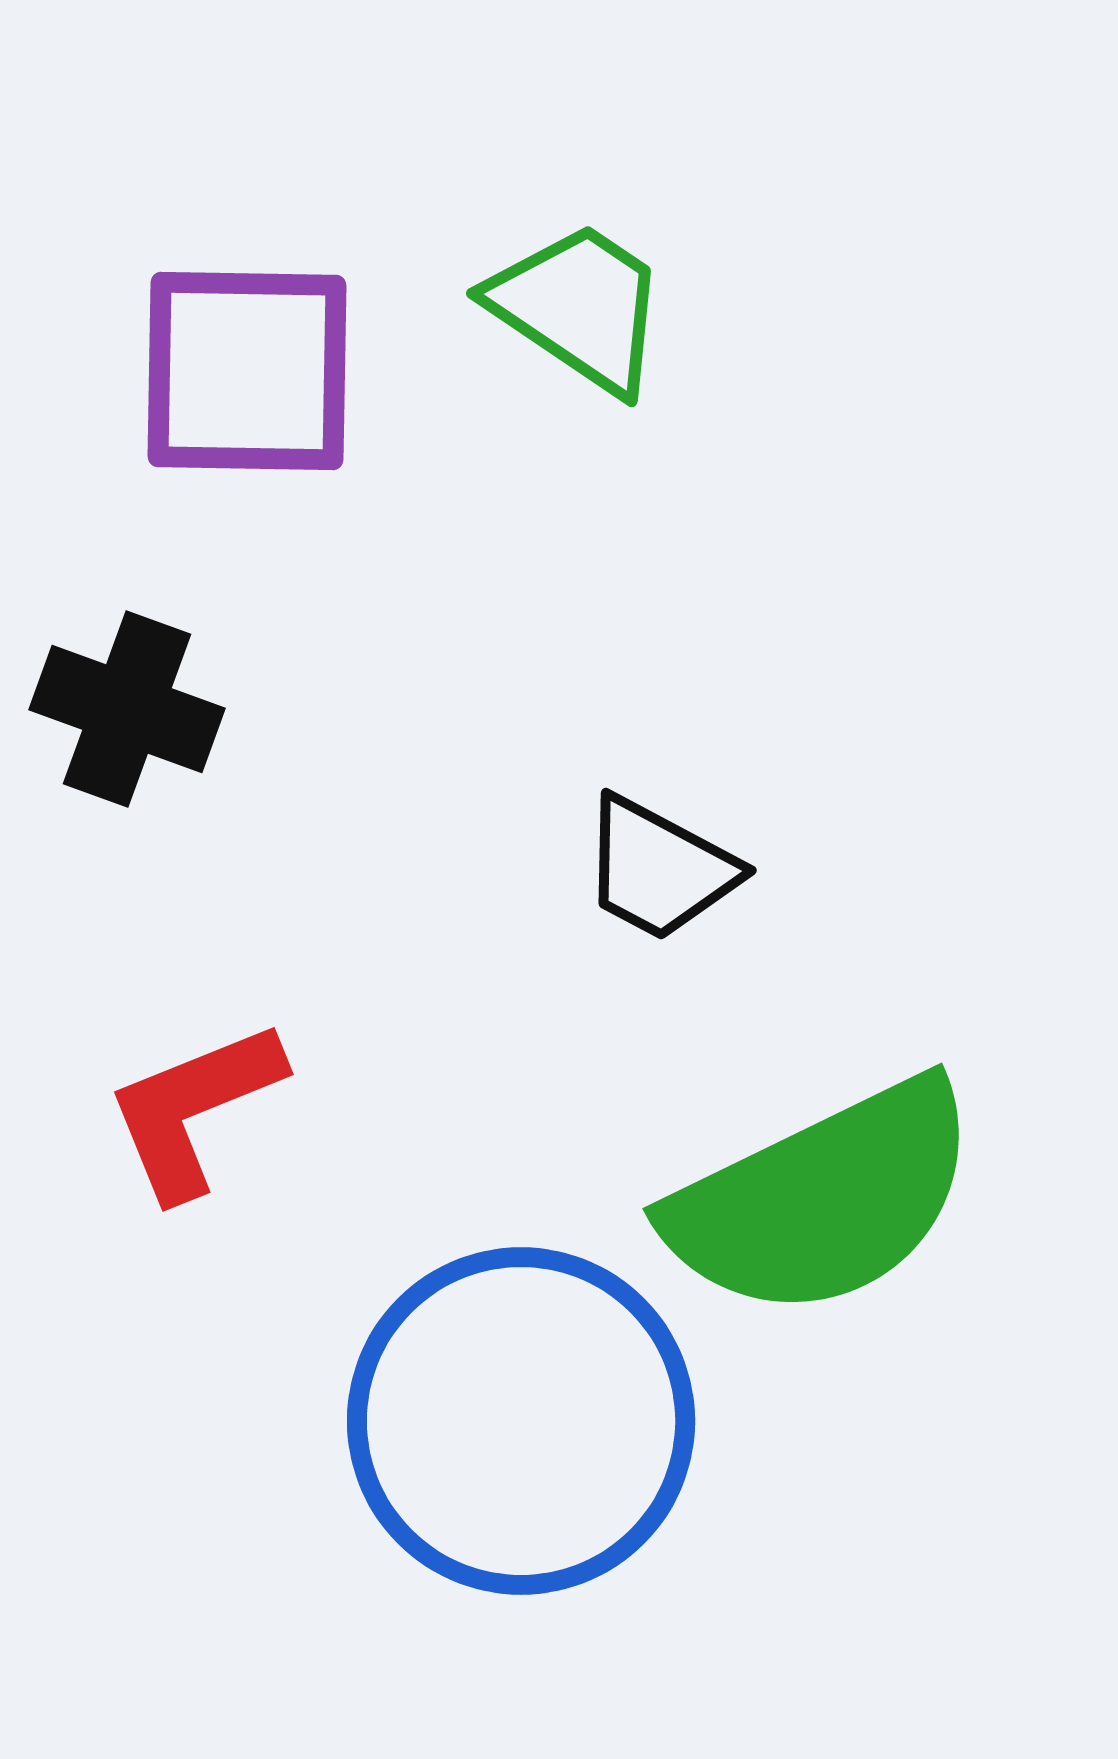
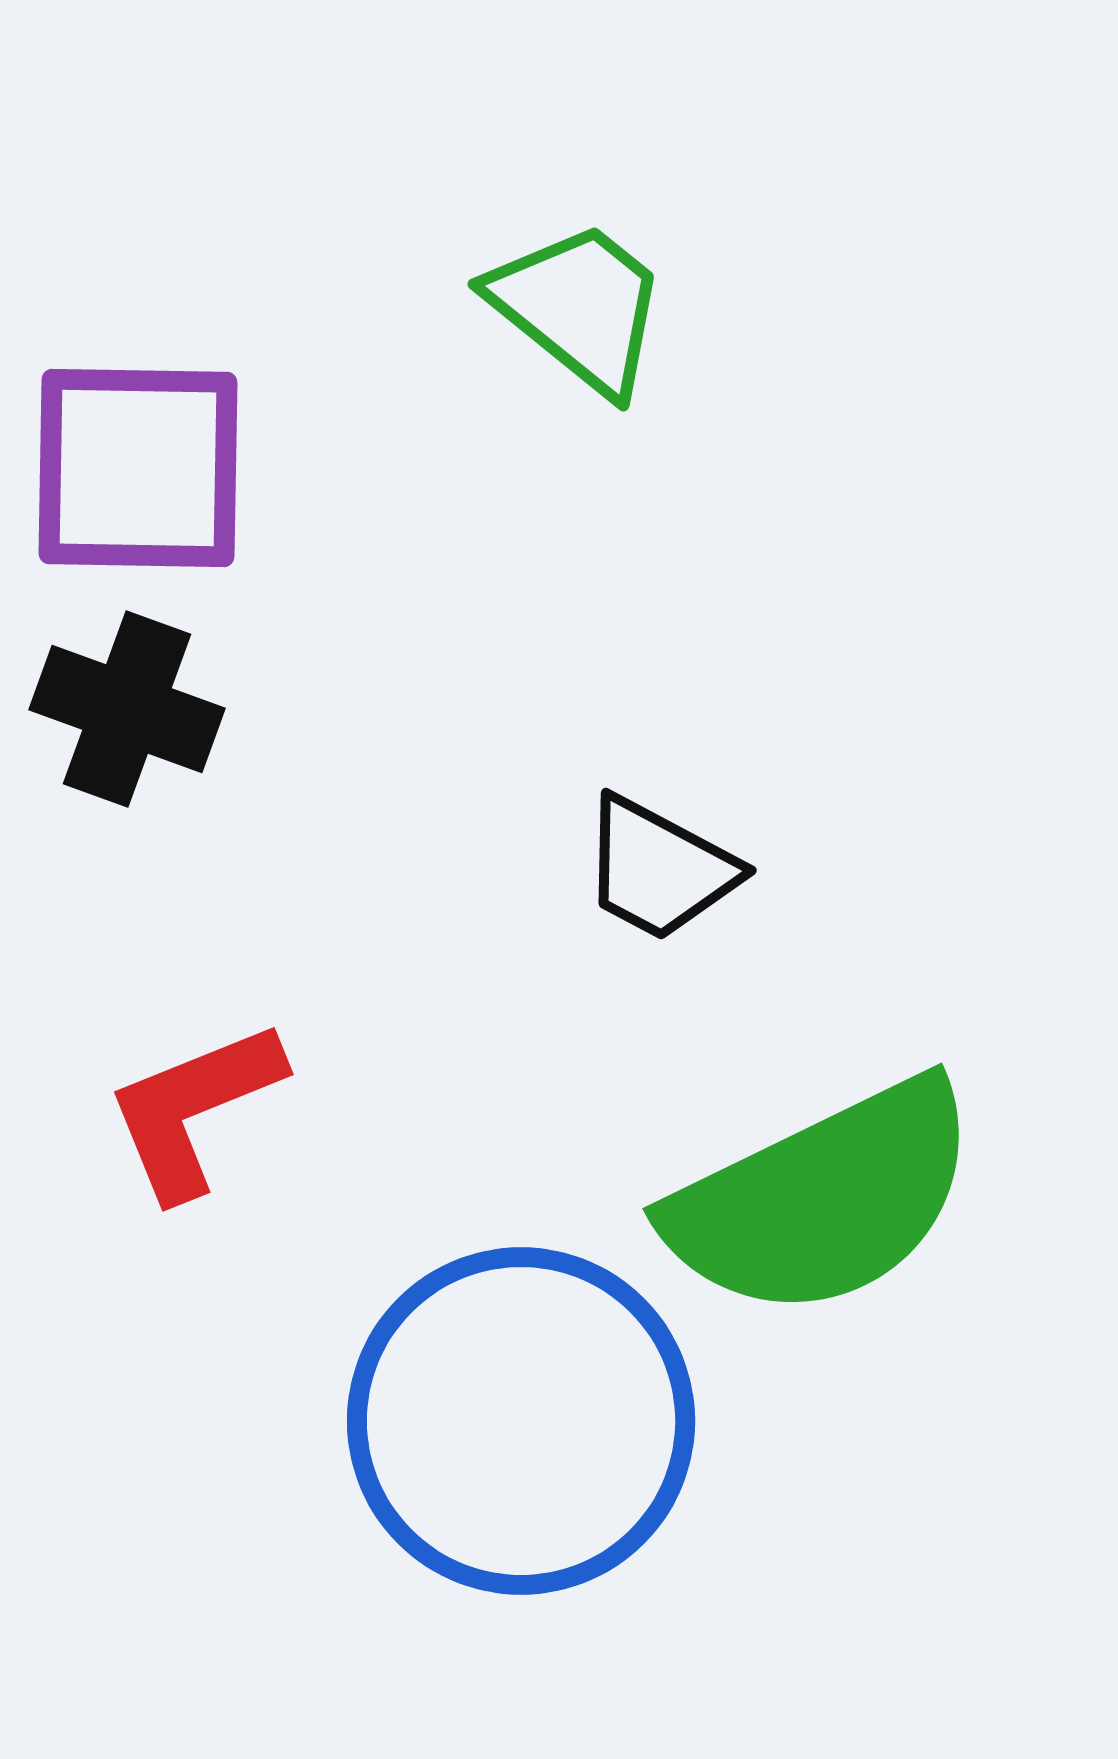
green trapezoid: rotated 5 degrees clockwise
purple square: moved 109 px left, 97 px down
